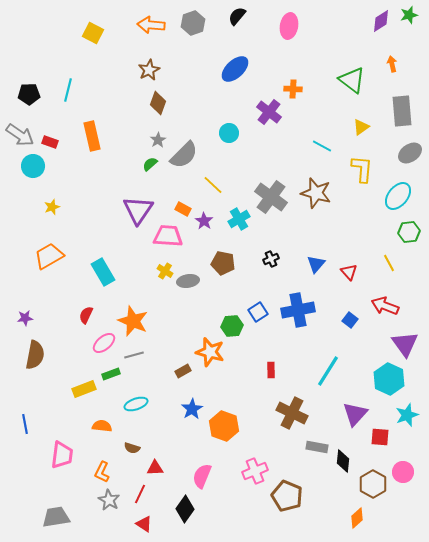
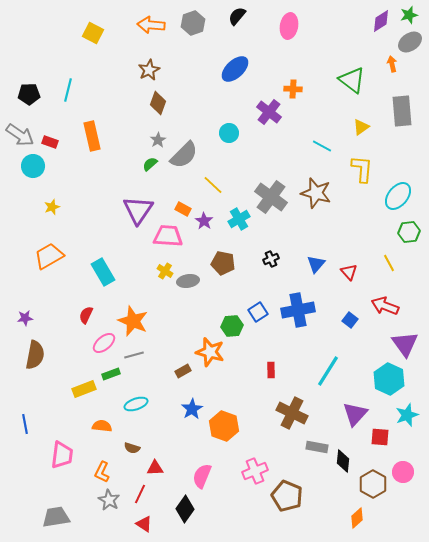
gray ellipse at (410, 153): moved 111 px up
